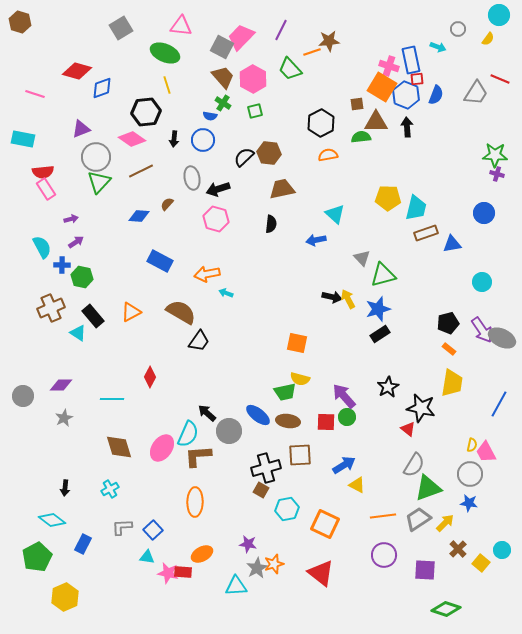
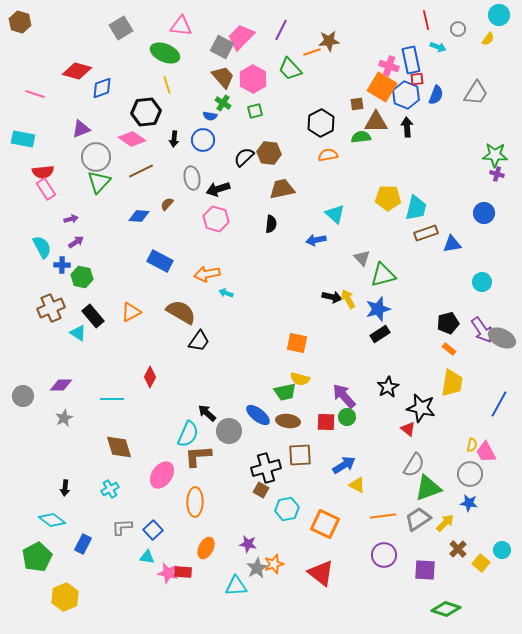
red line at (500, 79): moved 74 px left, 59 px up; rotated 54 degrees clockwise
pink ellipse at (162, 448): moved 27 px down
orange ellipse at (202, 554): moved 4 px right, 6 px up; rotated 35 degrees counterclockwise
